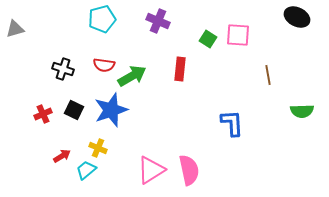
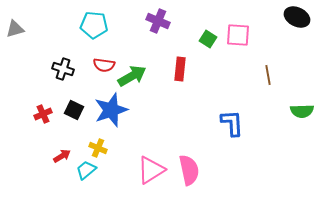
cyan pentagon: moved 8 px left, 6 px down; rotated 20 degrees clockwise
